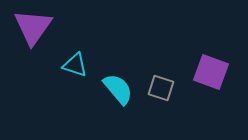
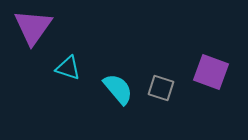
cyan triangle: moved 7 px left, 3 px down
